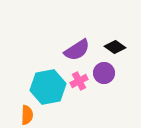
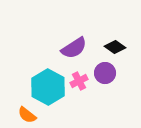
purple semicircle: moved 3 px left, 2 px up
purple circle: moved 1 px right
cyan hexagon: rotated 20 degrees counterclockwise
orange semicircle: rotated 126 degrees clockwise
